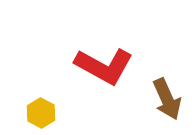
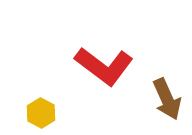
red L-shape: rotated 8 degrees clockwise
